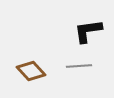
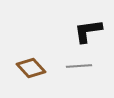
brown diamond: moved 3 px up
